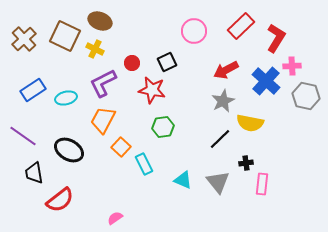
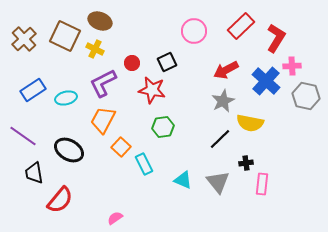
red semicircle: rotated 12 degrees counterclockwise
